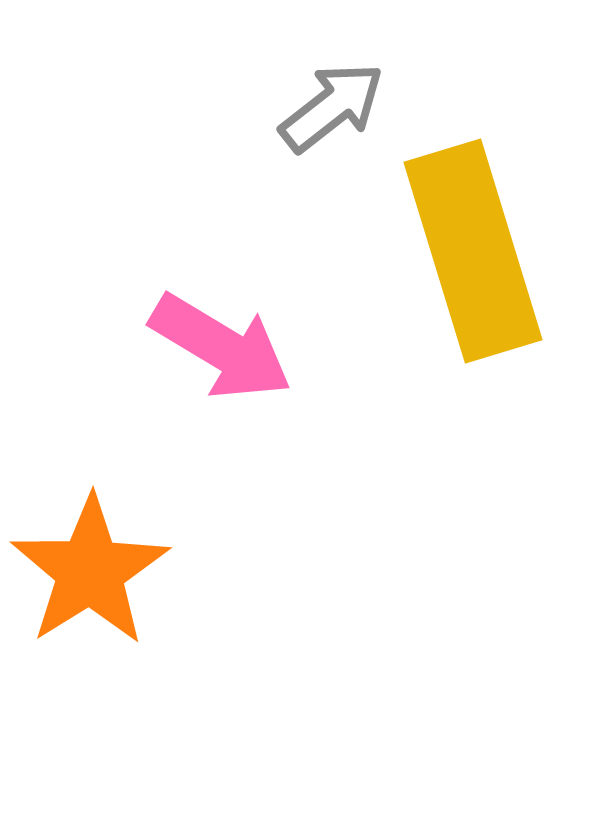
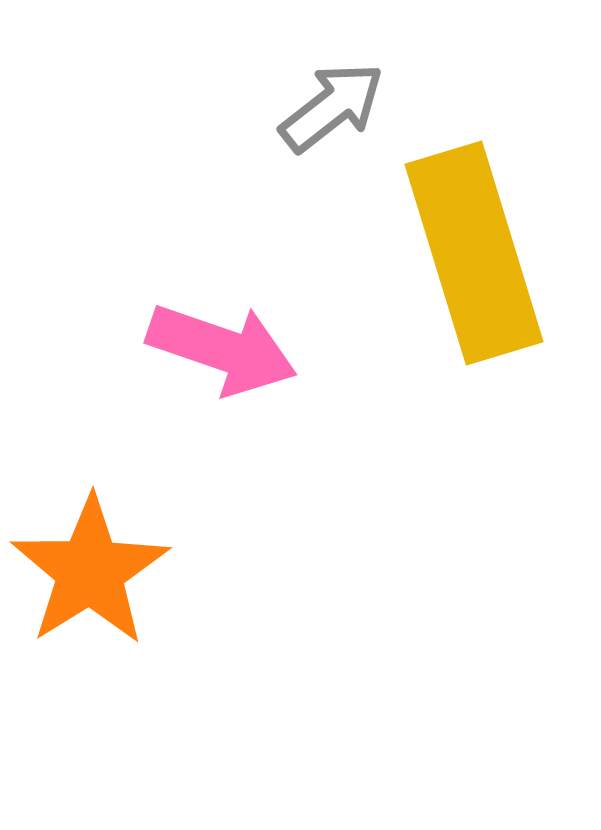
yellow rectangle: moved 1 px right, 2 px down
pink arrow: moved 1 px right, 2 px down; rotated 12 degrees counterclockwise
